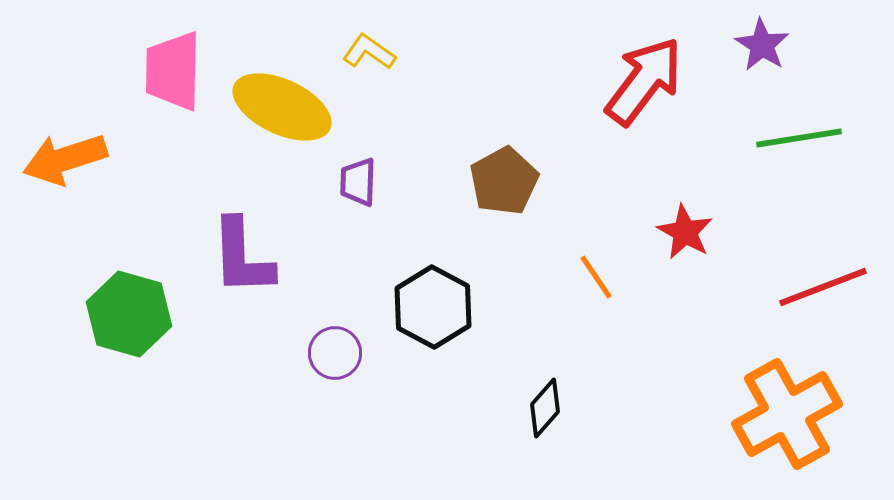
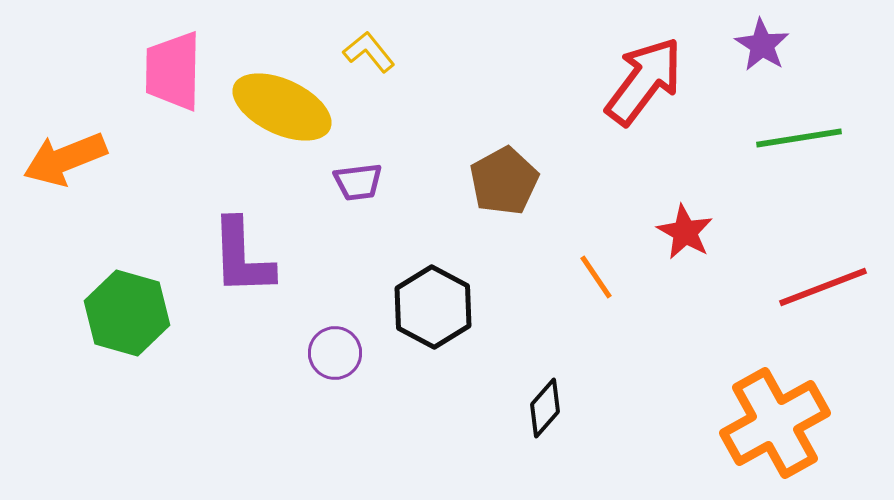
yellow L-shape: rotated 16 degrees clockwise
orange arrow: rotated 4 degrees counterclockwise
purple trapezoid: rotated 99 degrees counterclockwise
green hexagon: moved 2 px left, 1 px up
orange cross: moved 12 px left, 9 px down
